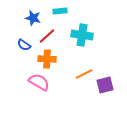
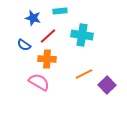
red line: moved 1 px right
purple square: moved 2 px right; rotated 30 degrees counterclockwise
